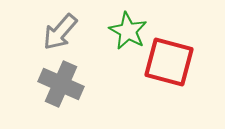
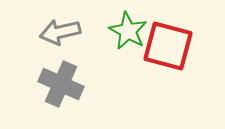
gray arrow: rotated 36 degrees clockwise
red square: moved 1 px left, 16 px up
